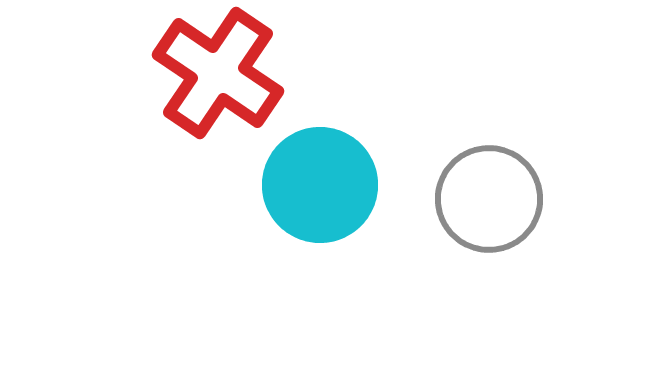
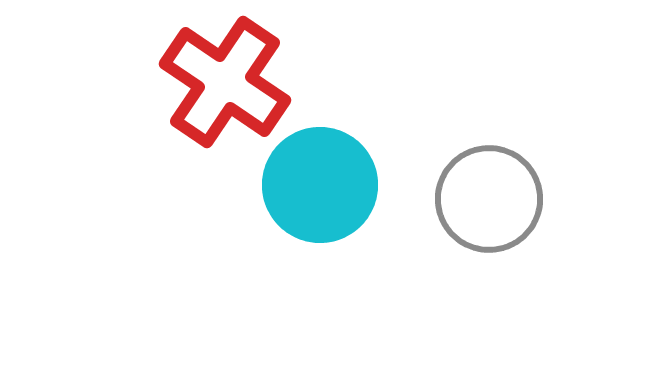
red cross: moved 7 px right, 9 px down
